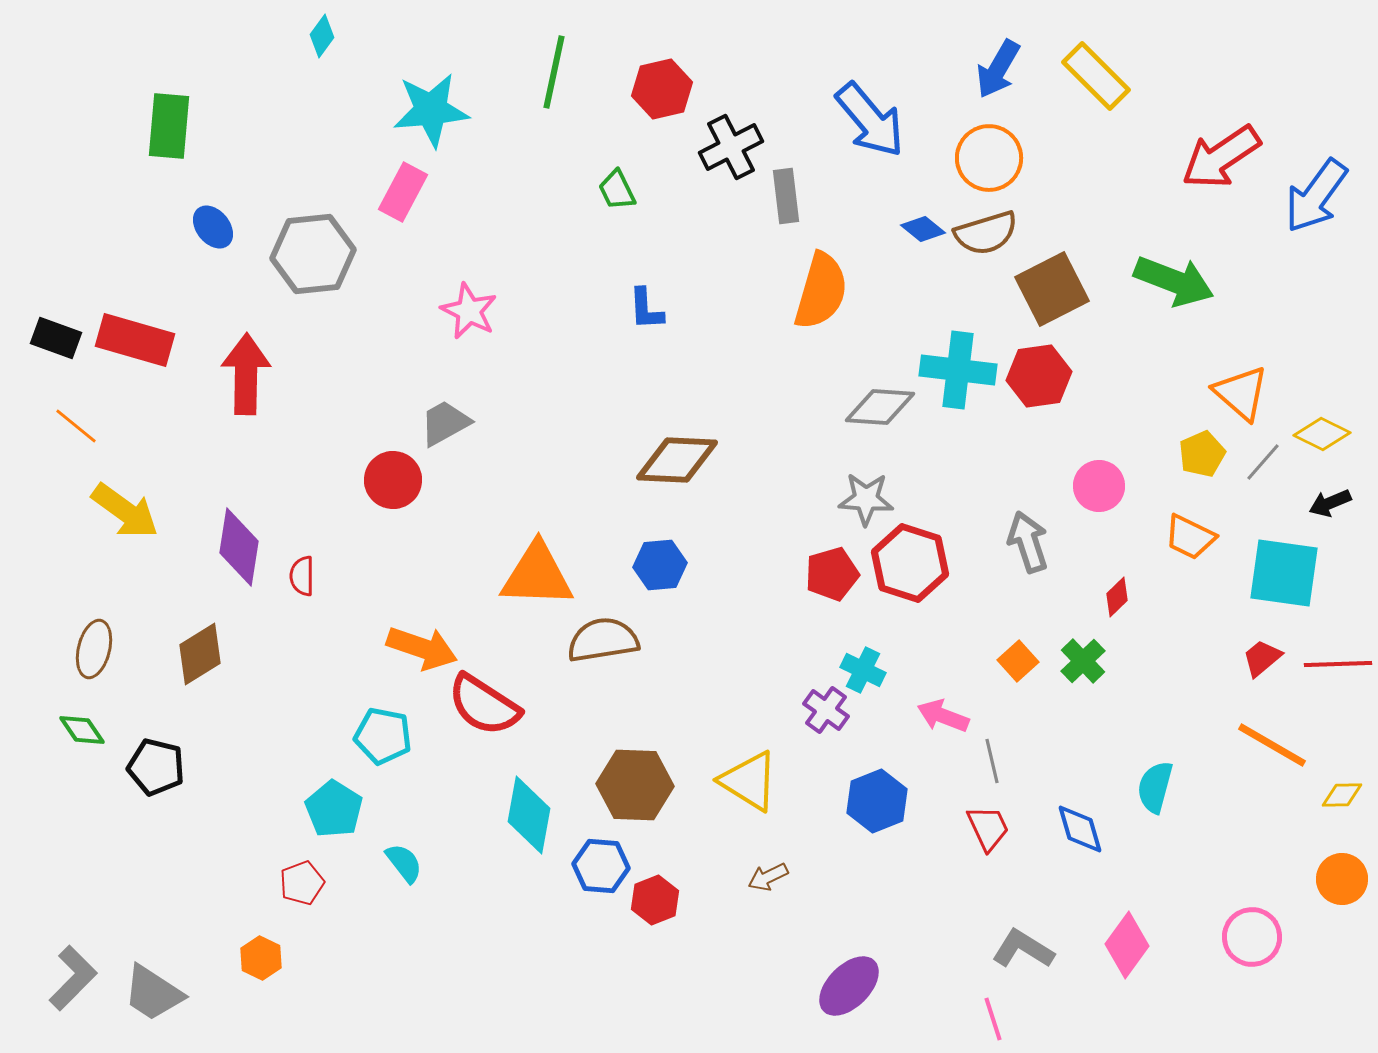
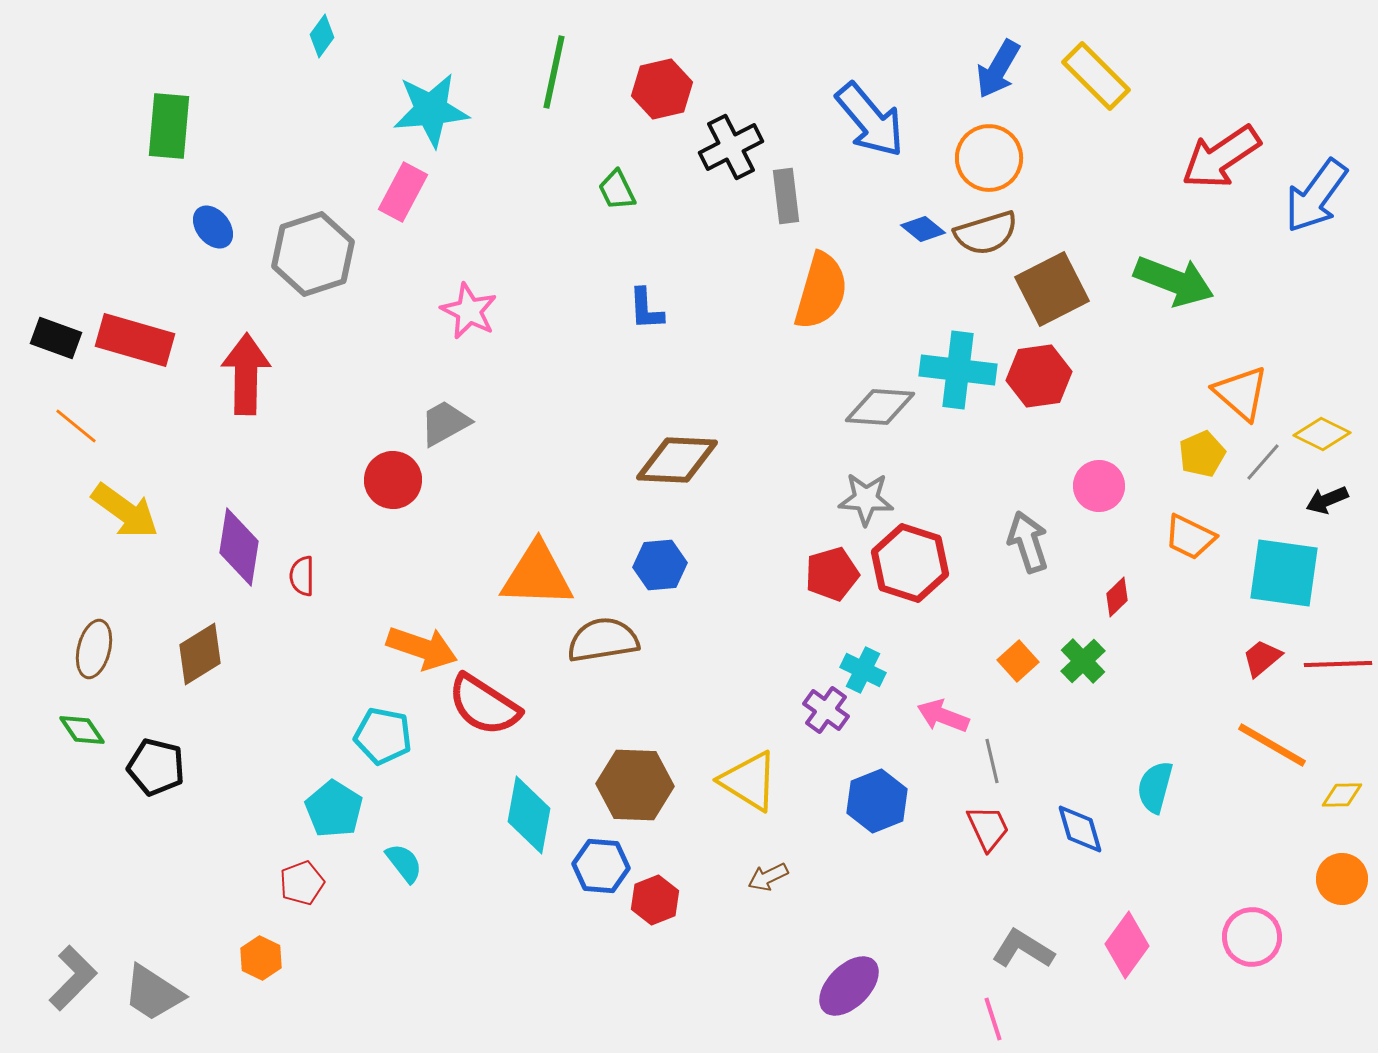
gray hexagon at (313, 254): rotated 12 degrees counterclockwise
black arrow at (1330, 503): moved 3 px left, 3 px up
